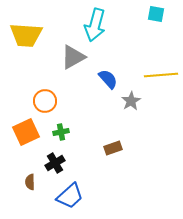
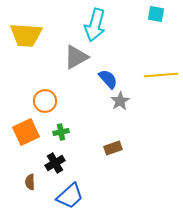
gray triangle: moved 3 px right
gray star: moved 11 px left
